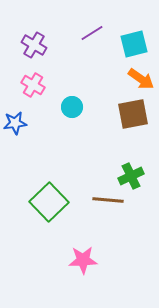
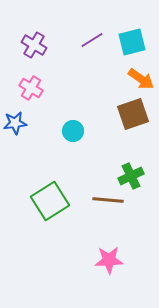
purple line: moved 7 px down
cyan square: moved 2 px left, 2 px up
pink cross: moved 2 px left, 3 px down
cyan circle: moved 1 px right, 24 px down
brown square: rotated 8 degrees counterclockwise
green square: moved 1 px right, 1 px up; rotated 12 degrees clockwise
pink star: moved 26 px right
